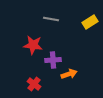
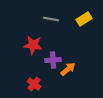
yellow rectangle: moved 6 px left, 3 px up
orange arrow: moved 1 px left, 5 px up; rotated 21 degrees counterclockwise
